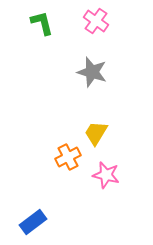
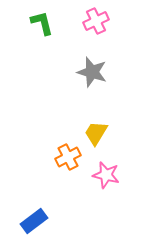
pink cross: rotated 30 degrees clockwise
blue rectangle: moved 1 px right, 1 px up
